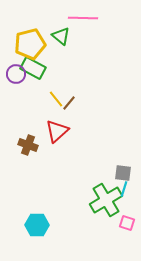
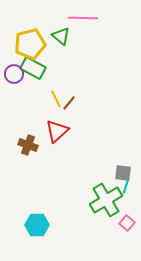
purple circle: moved 2 px left
yellow line: rotated 12 degrees clockwise
cyan line: moved 2 px right, 3 px up
pink square: rotated 21 degrees clockwise
